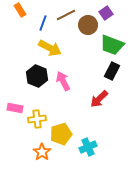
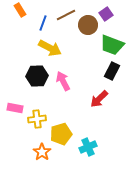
purple square: moved 1 px down
black hexagon: rotated 25 degrees counterclockwise
